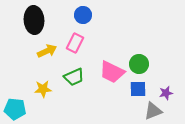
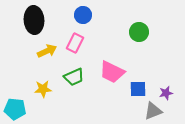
green circle: moved 32 px up
